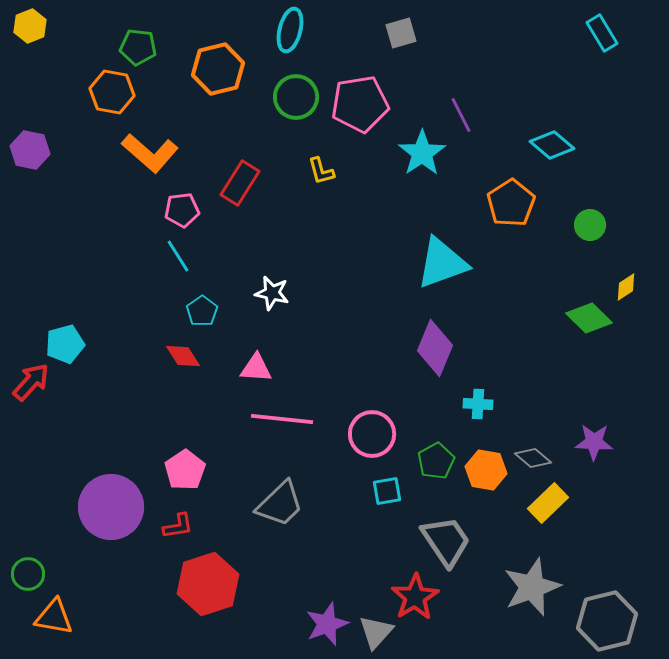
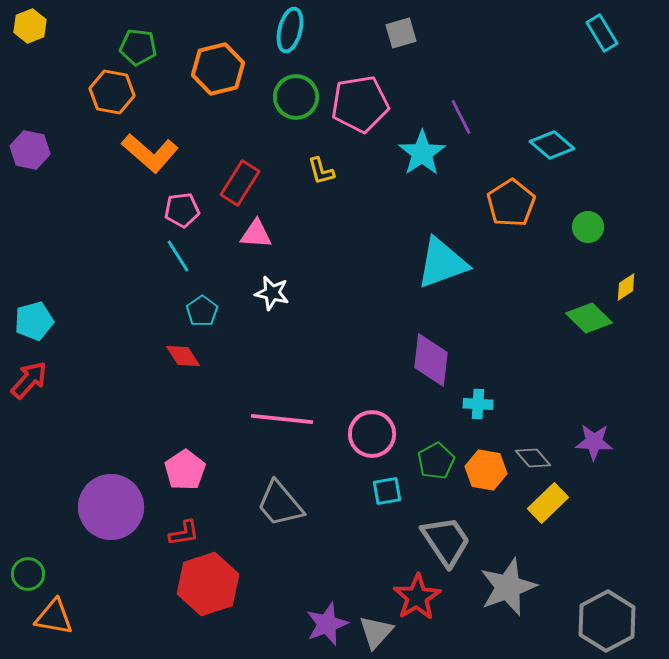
purple line at (461, 115): moved 2 px down
green circle at (590, 225): moved 2 px left, 2 px down
cyan pentagon at (65, 344): moved 31 px left, 23 px up
purple diamond at (435, 348): moved 4 px left, 12 px down; rotated 16 degrees counterclockwise
pink triangle at (256, 368): moved 134 px up
red arrow at (31, 382): moved 2 px left, 2 px up
gray diamond at (533, 458): rotated 9 degrees clockwise
gray trapezoid at (280, 504): rotated 94 degrees clockwise
red L-shape at (178, 526): moved 6 px right, 7 px down
gray star at (532, 587): moved 24 px left
red star at (415, 597): moved 2 px right
gray hexagon at (607, 621): rotated 14 degrees counterclockwise
